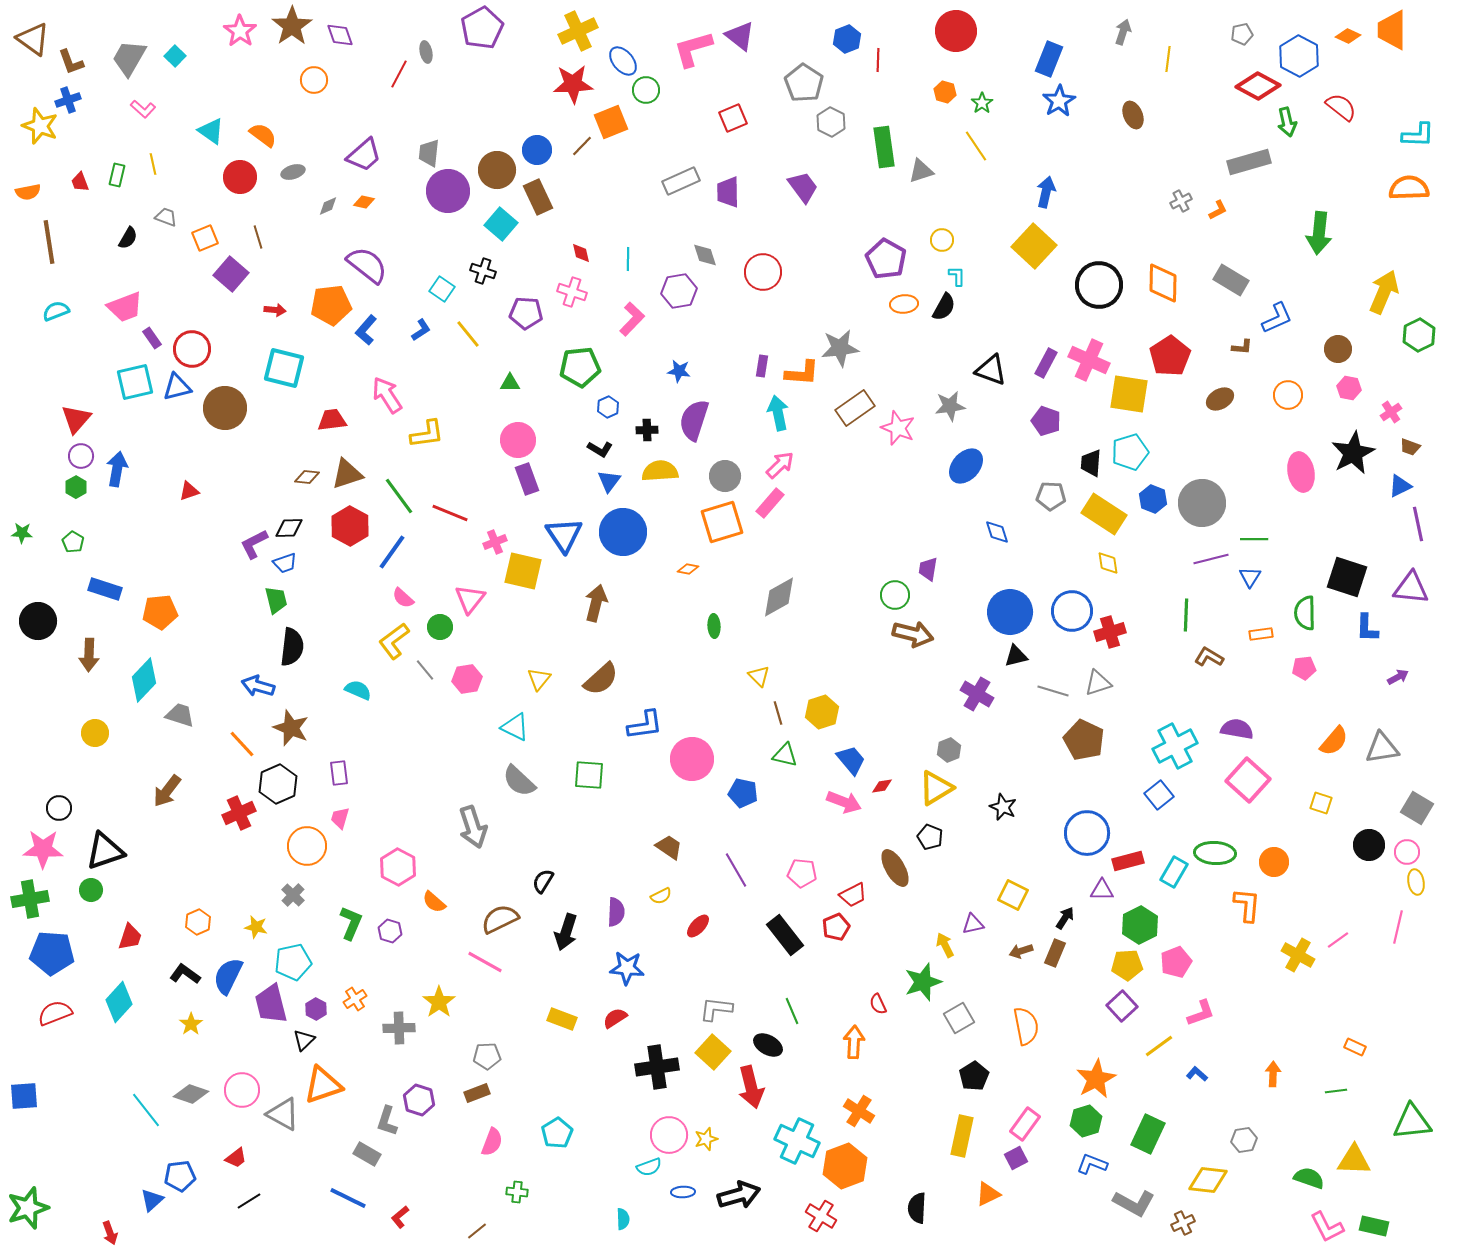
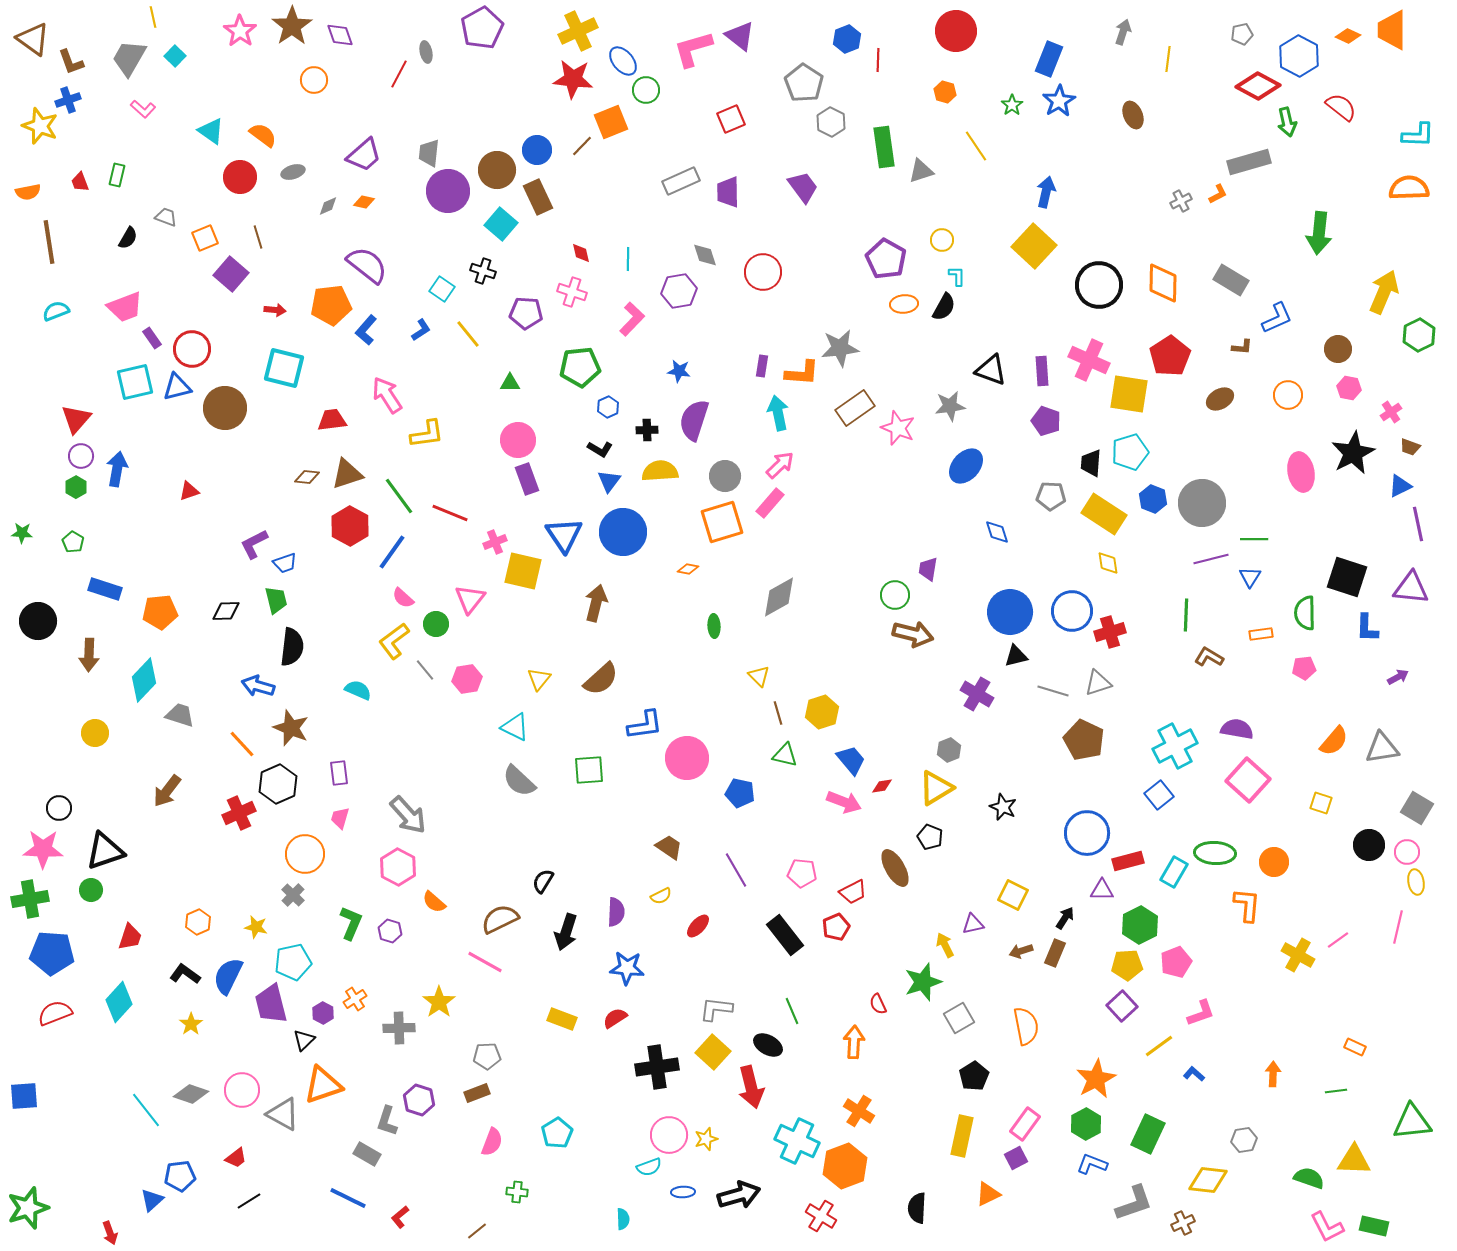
red star at (573, 84): moved 5 px up; rotated 9 degrees clockwise
green star at (982, 103): moved 30 px right, 2 px down
red square at (733, 118): moved 2 px left, 1 px down
yellow line at (153, 164): moved 147 px up
orange L-shape at (1218, 210): moved 16 px up
purple rectangle at (1046, 363): moved 4 px left, 8 px down; rotated 32 degrees counterclockwise
black diamond at (289, 528): moved 63 px left, 83 px down
green circle at (440, 627): moved 4 px left, 3 px up
pink circle at (692, 759): moved 5 px left, 1 px up
green square at (589, 775): moved 5 px up; rotated 8 degrees counterclockwise
blue pentagon at (743, 793): moved 3 px left
gray arrow at (473, 827): moved 65 px left, 12 px up; rotated 24 degrees counterclockwise
orange circle at (307, 846): moved 2 px left, 8 px down
red trapezoid at (853, 895): moved 3 px up
purple hexagon at (316, 1009): moved 7 px right, 4 px down
blue L-shape at (1197, 1074): moved 3 px left
green hexagon at (1086, 1121): moved 3 px down; rotated 12 degrees counterclockwise
gray L-shape at (1134, 1203): rotated 48 degrees counterclockwise
